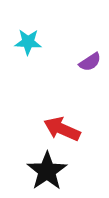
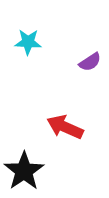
red arrow: moved 3 px right, 2 px up
black star: moved 23 px left
